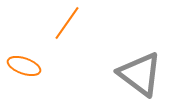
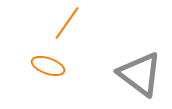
orange ellipse: moved 24 px right
